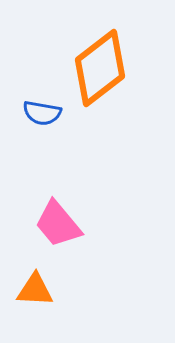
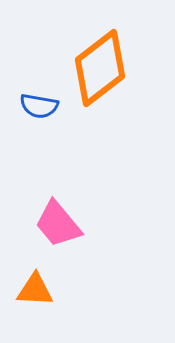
blue semicircle: moved 3 px left, 7 px up
